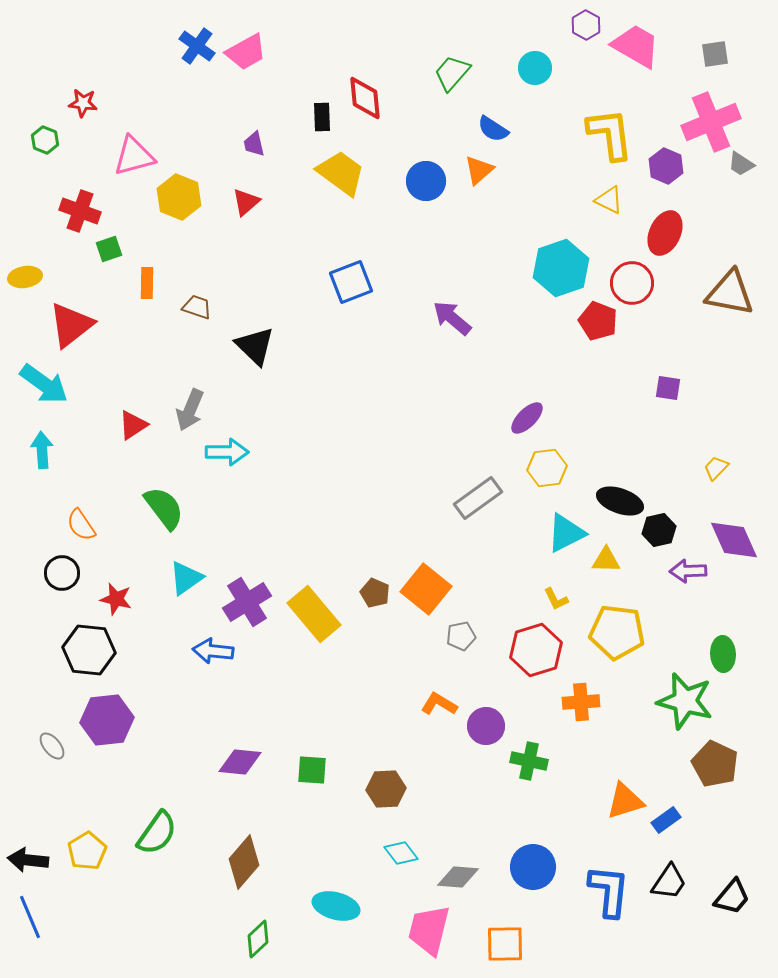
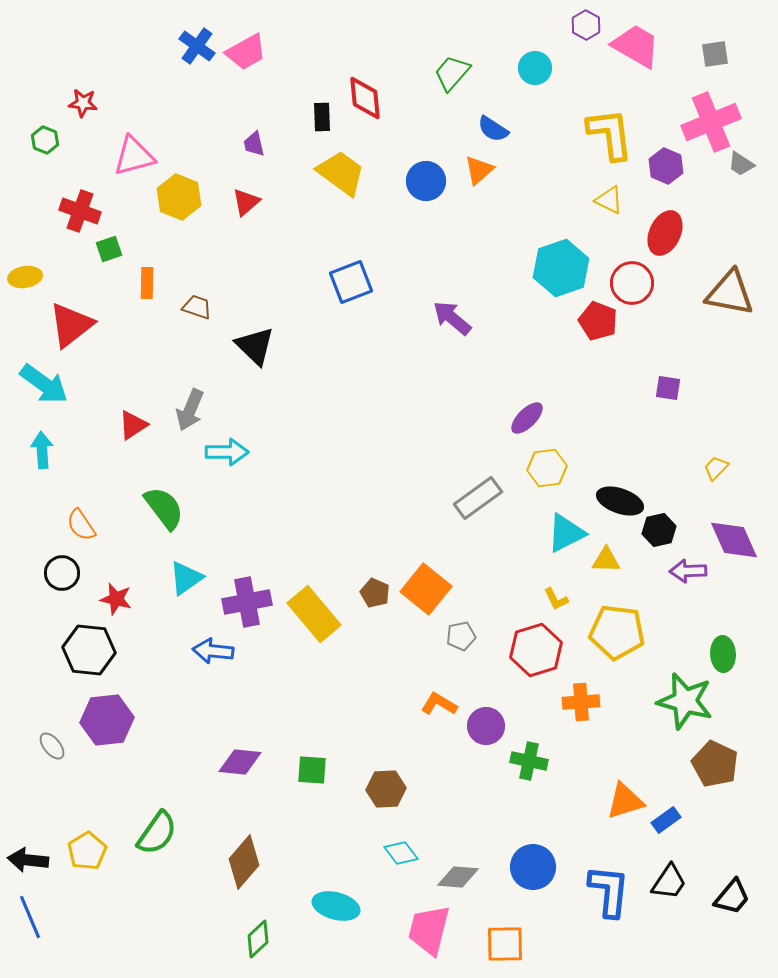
purple cross at (247, 602): rotated 21 degrees clockwise
